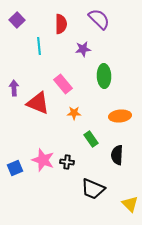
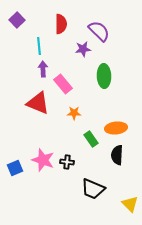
purple semicircle: moved 12 px down
purple arrow: moved 29 px right, 19 px up
orange ellipse: moved 4 px left, 12 px down
